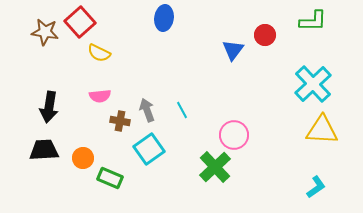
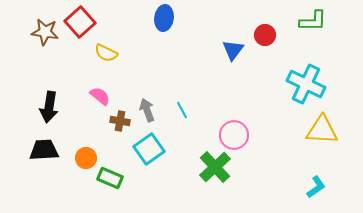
yellow semicircle: moved 7 px right
cyan cross: moved 7 px left; rotated 21 degrees counterclockwise
pink semicircle: rotated 135 degrees counterclockwise
orange circle: moved 3 px right
